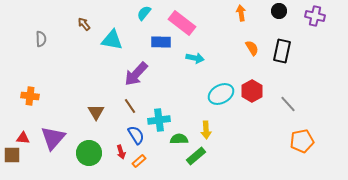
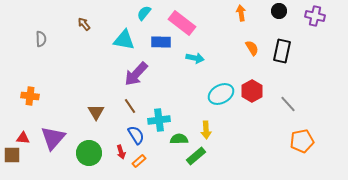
cyan triangle: moved 12 px right
